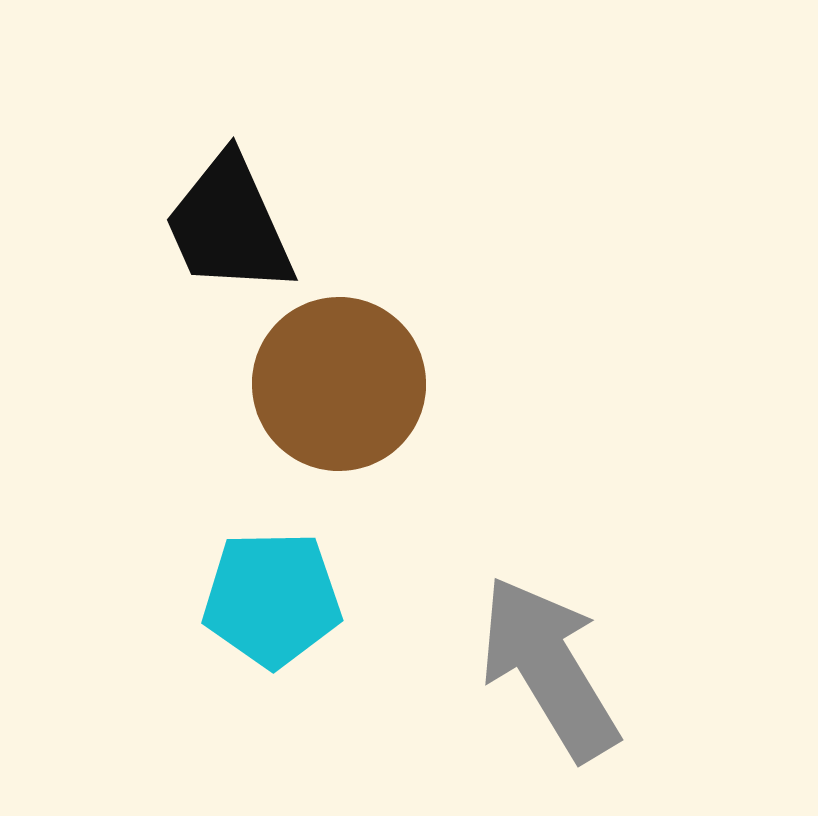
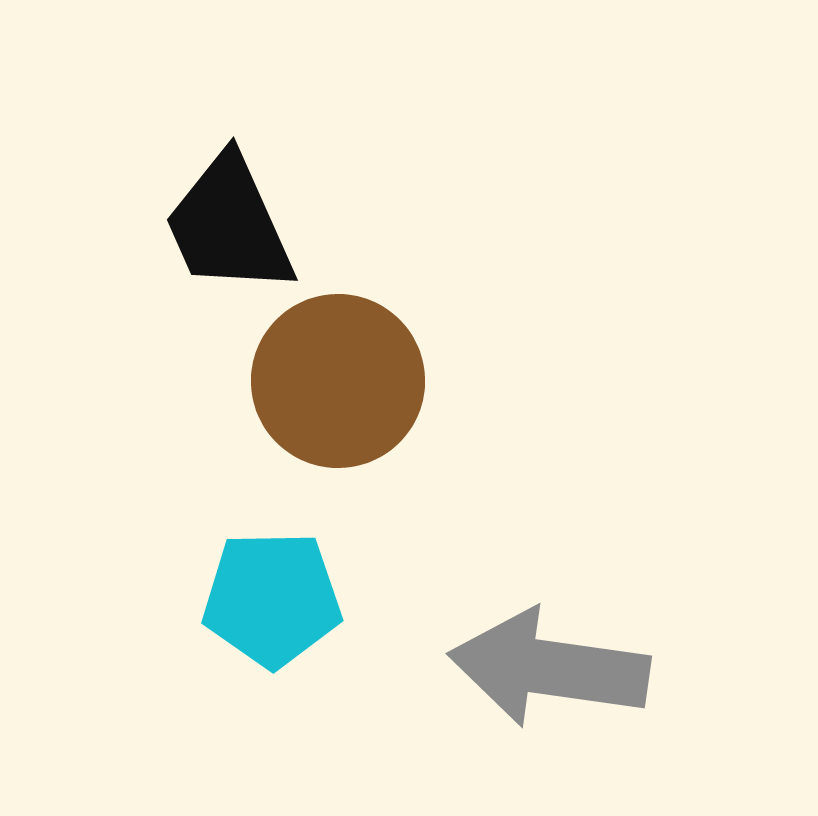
brown circle: moved 1 px left, 3 px up
gray arrow: rotated 51 degrees counterclockwise
